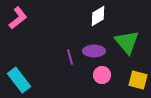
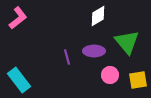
purple line: moved 3 px left
pink circle: moved 8 px right
yellow square: rotated 24 degrees counterclockwise
